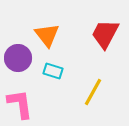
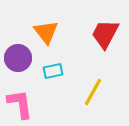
orange triangle: moved 1 px left, 3 px up
cyan rectangle: rotated 30 degrees counterclockwise
